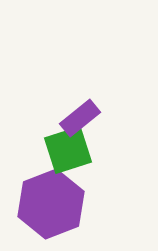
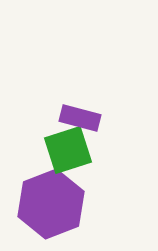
purple rectangle: rotated 54 degrees clockwise
